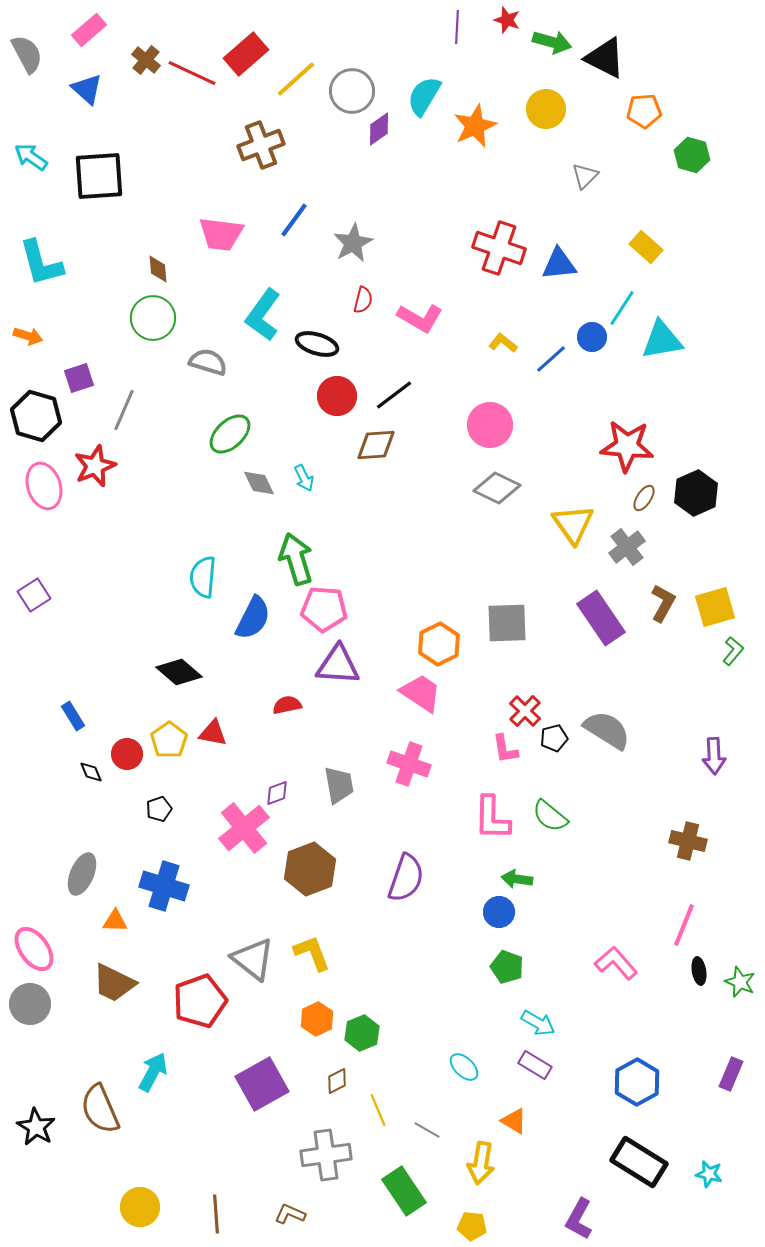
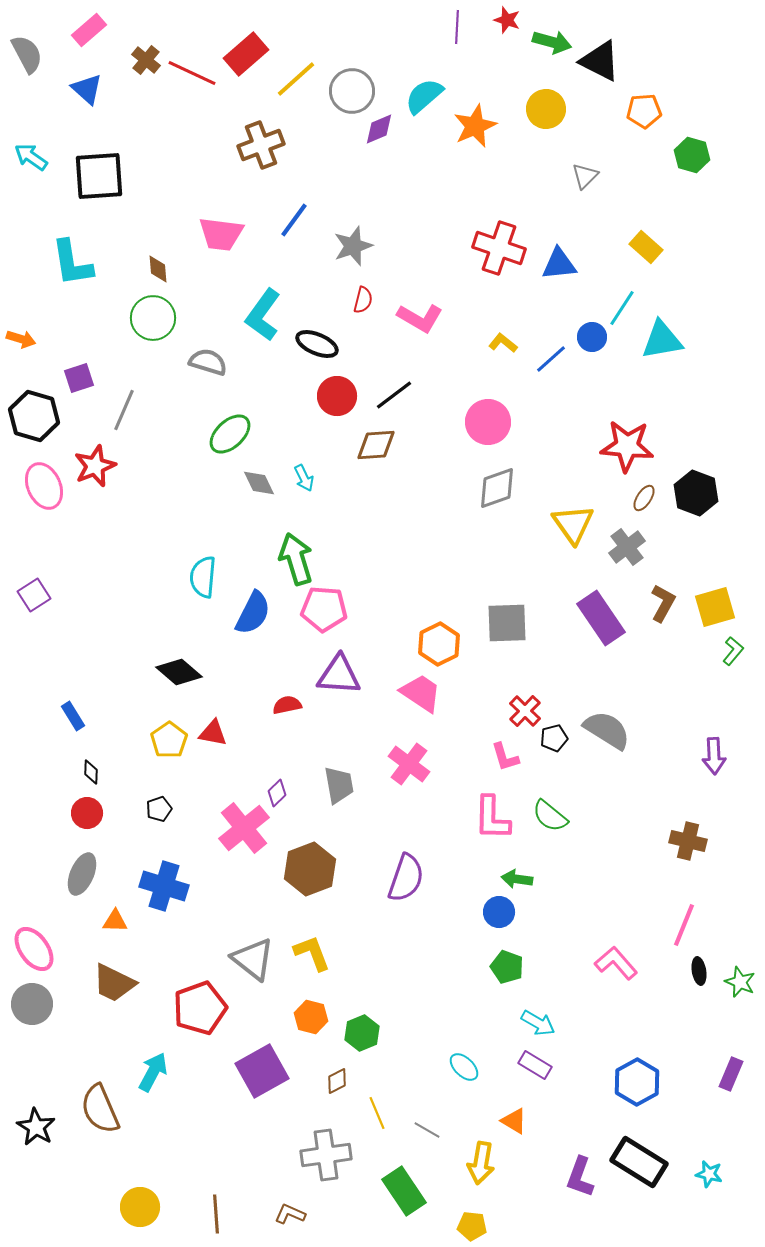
black triangle at (605, 58): moved 5 px left, 3 px down
cyan semicircle at (424, 96): rotated 18 degrees clockwise
purple diamond at (379, 129): rotated 12 degrees clockwise
gray star at (353, 243): moved 3 px down; rotated 9 degrees clockwise
cyan L-shape at (41, 263): moved 31 px right; rotated 6 degrees clockwise
orange arrow at (28, 336): moved 7 px left, 3 px down
black ellipse at (317, 344): rotated 6 degrees clockwise
black hexagon at (36, 416): moved 2 px left
pink circle at (490, 425): moved 2 px left, 3 px up
pink ellipse at (44, 486): rotated 6 degrees counterclockwise
gray diamond at (497, 488): rotated 45 degrees counterclockwise
black hexagon at (696, 493): rotated 15 degrees counterclockwise
blue semicircle at (253, 618): moved 5 px up
purple triangle at (338, 665): moved 1 px right, 10 px down
pink L-shape at (505, 749): moved 8 px down; rotated 8 degrees counterclockwise
red circle at (127, 754): moved 40 px left, 59 px down
pink cross at (409, 764): rotated 18 degrees clockwise
black diamond at (91, 772): rotated 25 degrees clockwise
purple diamond at (277, 793): rotated 24 degrees counterclockwise
red pentagon at (200, 1001): moved 7 px down
gray circle at (30, 1004): moved 2 px right
orange hexagon at (317, 1019): moved 6 px left, 2 px up; rotated 20 degrees counterclockwise
purple square at (262, 1084): moved 13 px up
yellow line at (378, 1110): moved 1 px left, 3 px down
purple L-shape at (579, 1219): moved 1 px right, 42 px up; rotated 9 degrees counterclockwise
